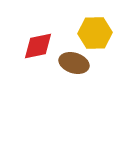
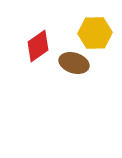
red diamond: rotated 24 degrees counterclockwise
